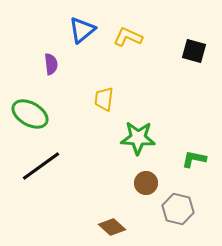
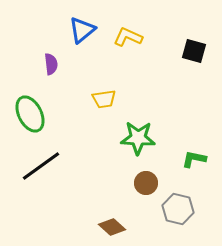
yellow trapezoid: rotated 105 degrees counterclockwise
green ellipse: rotated 33 degrees clockwise
